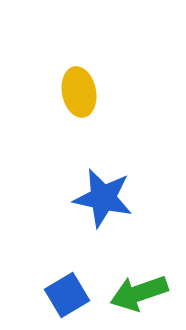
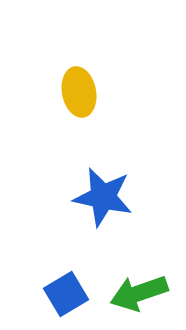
blue star: moved 1 px up
blue square: moved 1 px left, 1 px up
